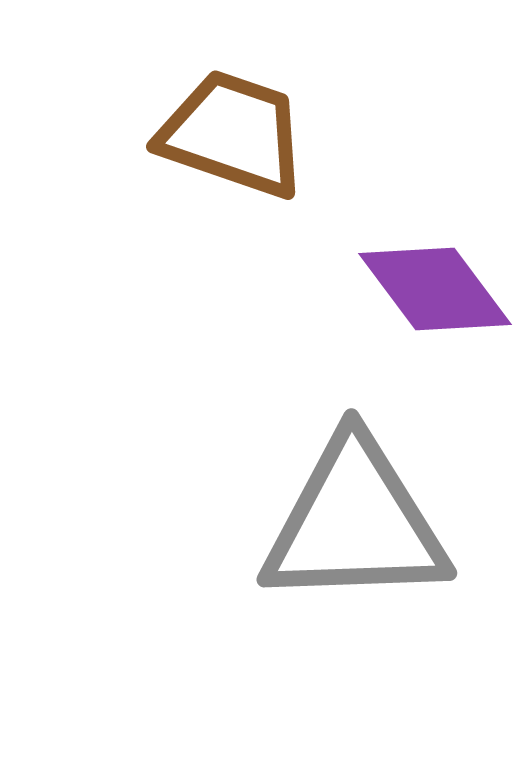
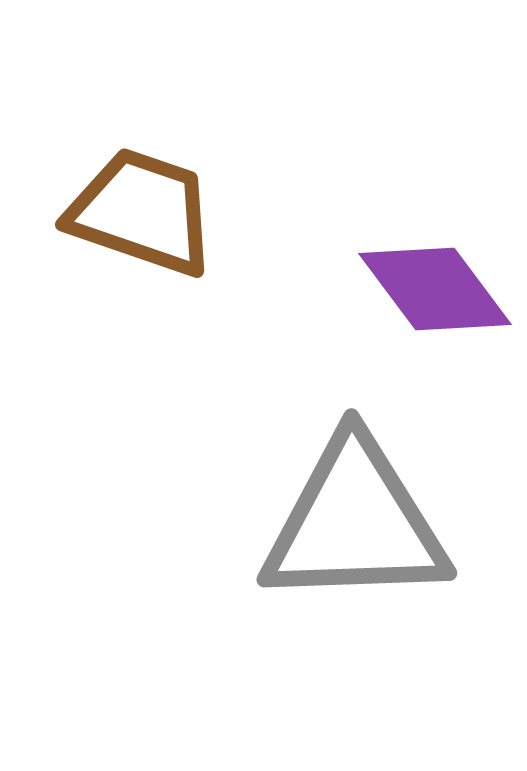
brown trapezoid: moved 91 px left, 78 px down
